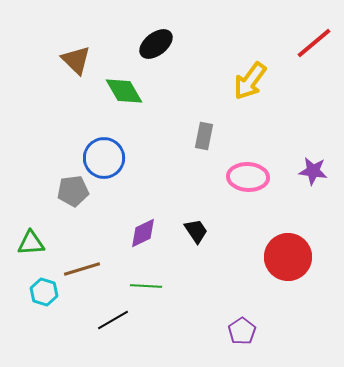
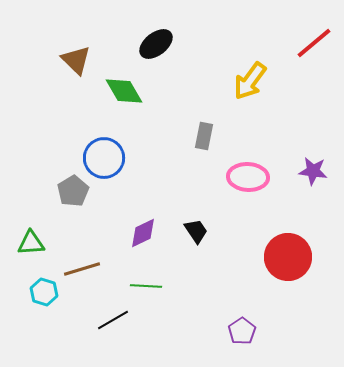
gray pentagon: rotated 24 degrees counterclockwise
